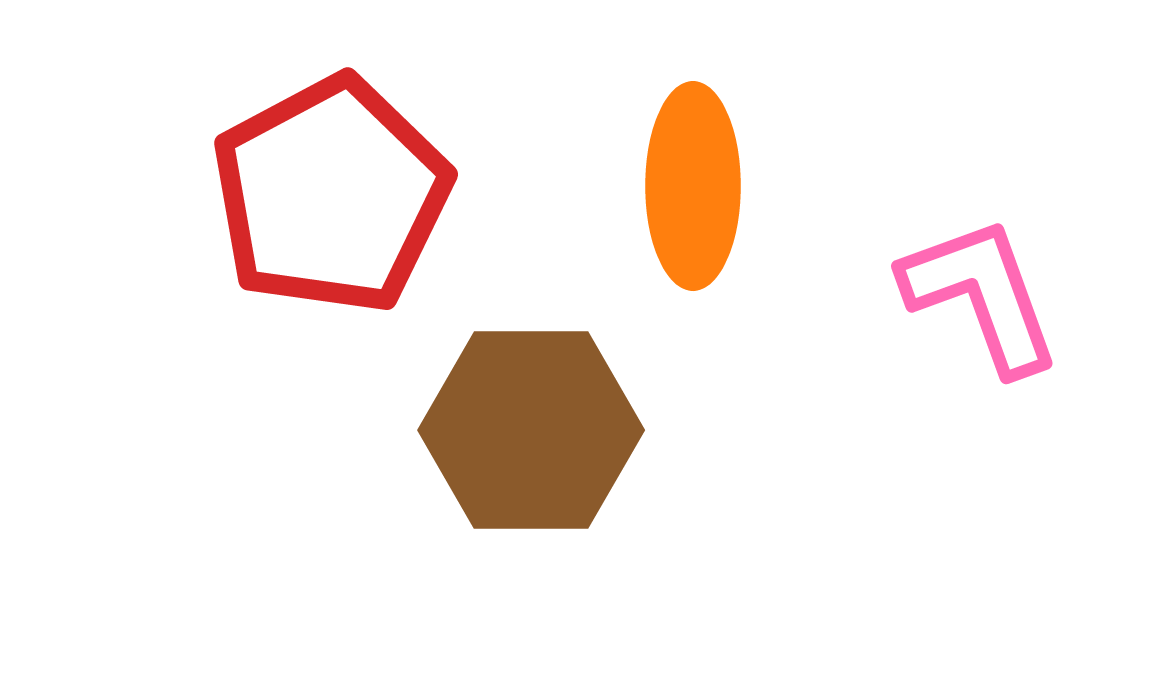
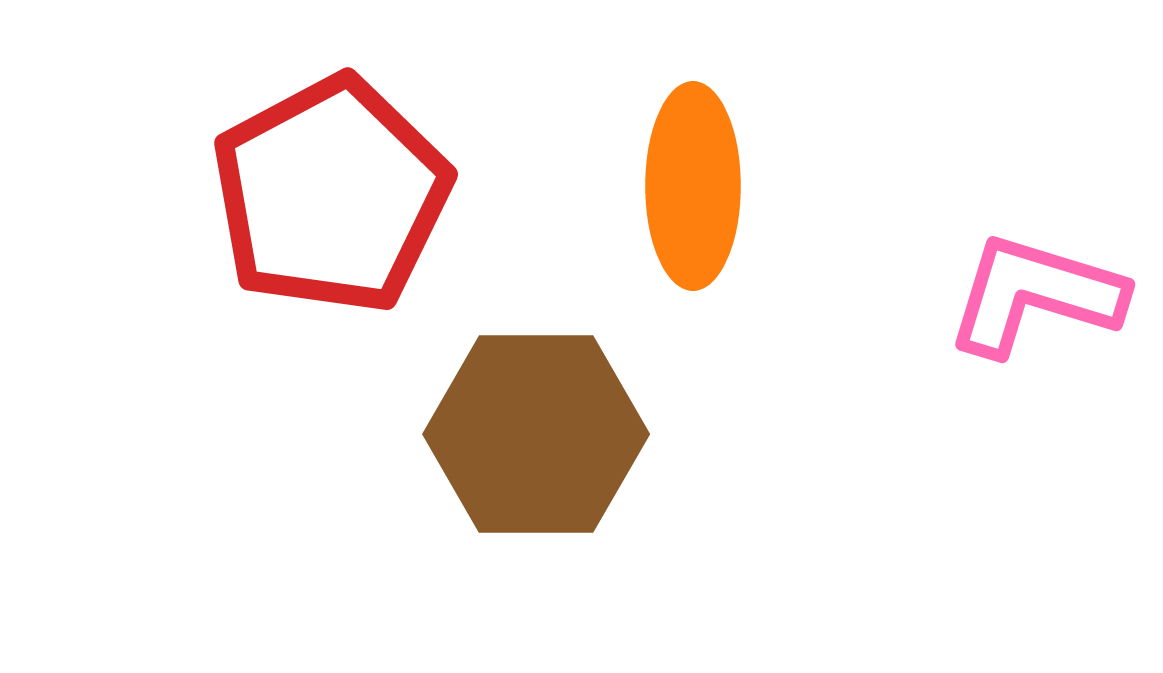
pink L-shape: moved 54 px right; rotated 53 degrees counterclockwise
brown hexagon: moved 5 px right, 4 px down
